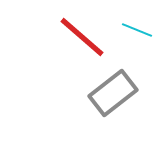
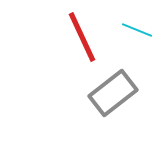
red line: rotated 24 degrees clockwise
